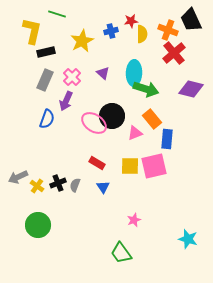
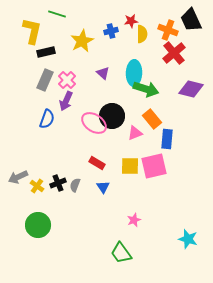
pink cross: moved 5 px left, 3 px down
